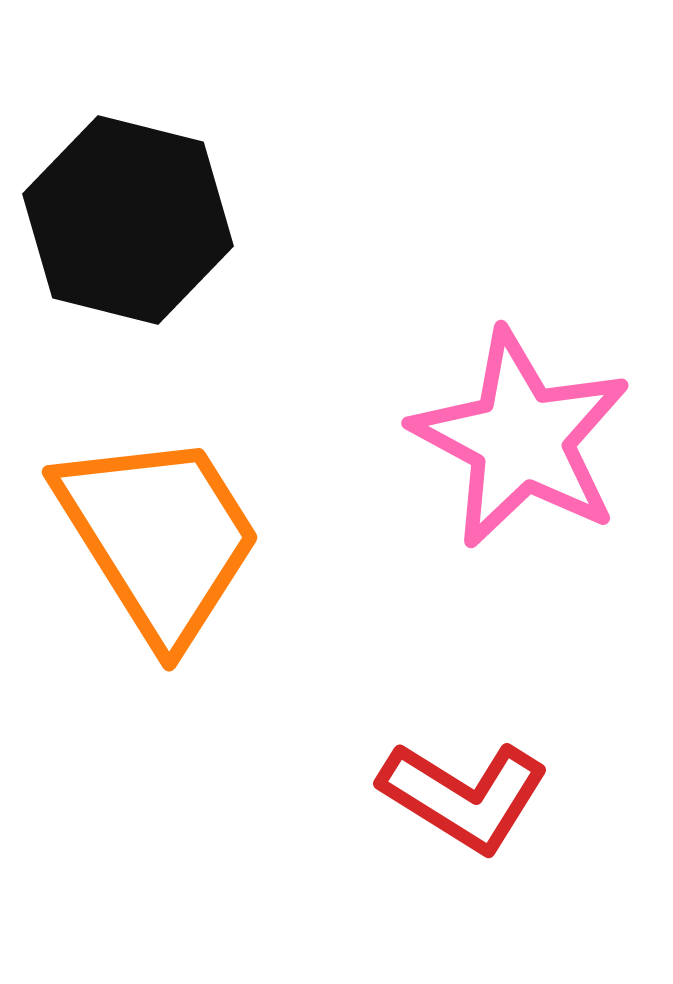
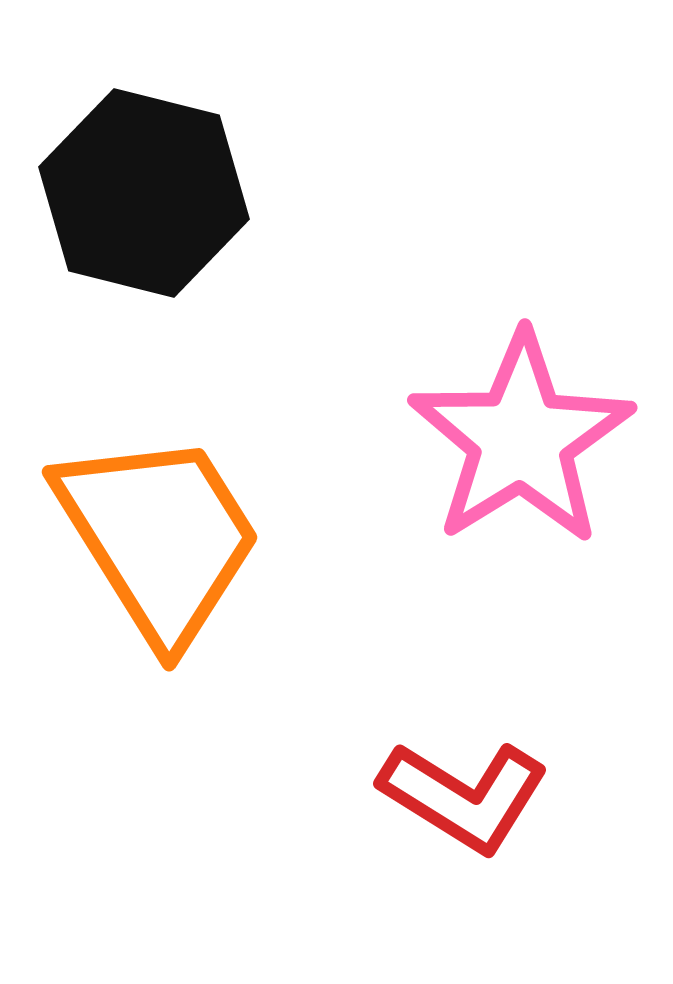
black hexagon: moved 16 px right, 27 px up
pink star: rotated 12 degrees clockwise
